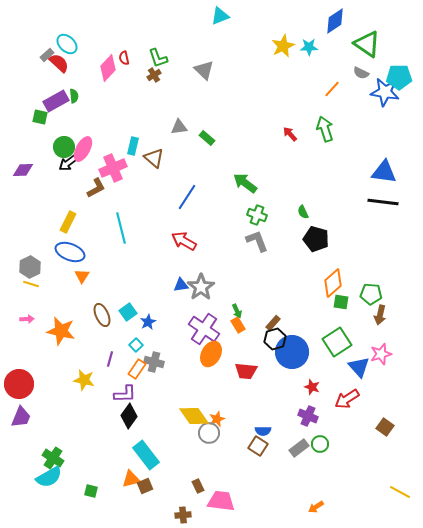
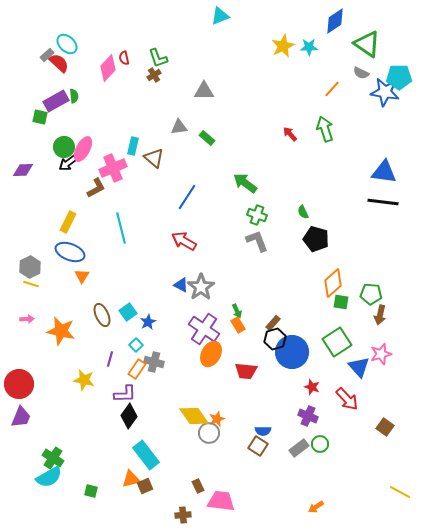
gray triangle at (204, 70): moved 21 px down; rotated 45 degrees counterclockwise
blue triangle at (181, 285): rotated 35 degrees clockwise
red arrow at (347, 399): rotated 100 degrees counterclockwise
